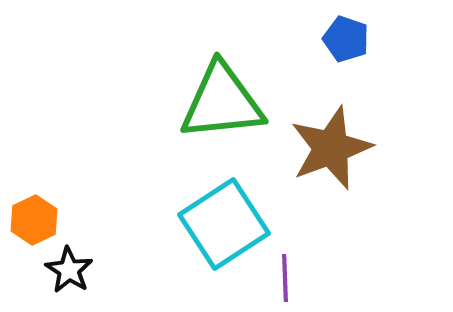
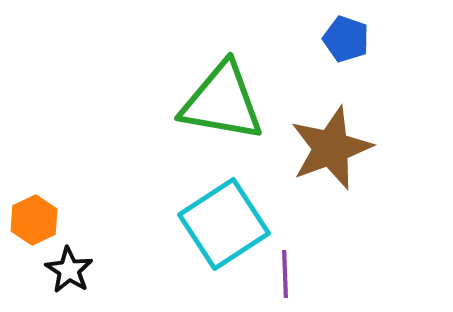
green triangle: rotated 16 degrees clockwise
purple line: moved 4 px up
